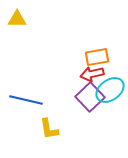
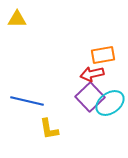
orange rectangle: moved 6 px right, 2 px up
cyan ellipse: moved 13 px down
blue line: moved 1 px right, 1 px down
